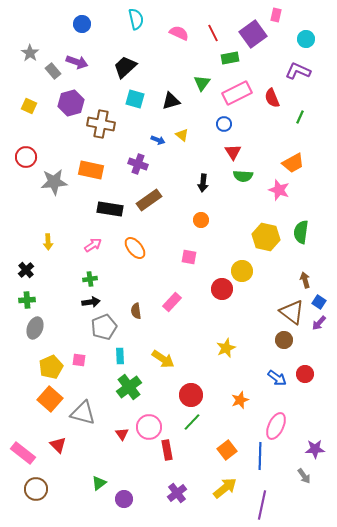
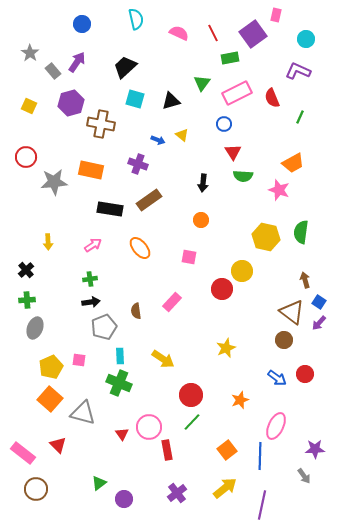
purple arrow at (77, 62): rotated 75 degrees counterclockwise
orange ellipse at (135, 248): moved 5 px right
green cross at (129, 387): moved 10 px left, 4 px up; rotated 30 degrees counterclockwise
